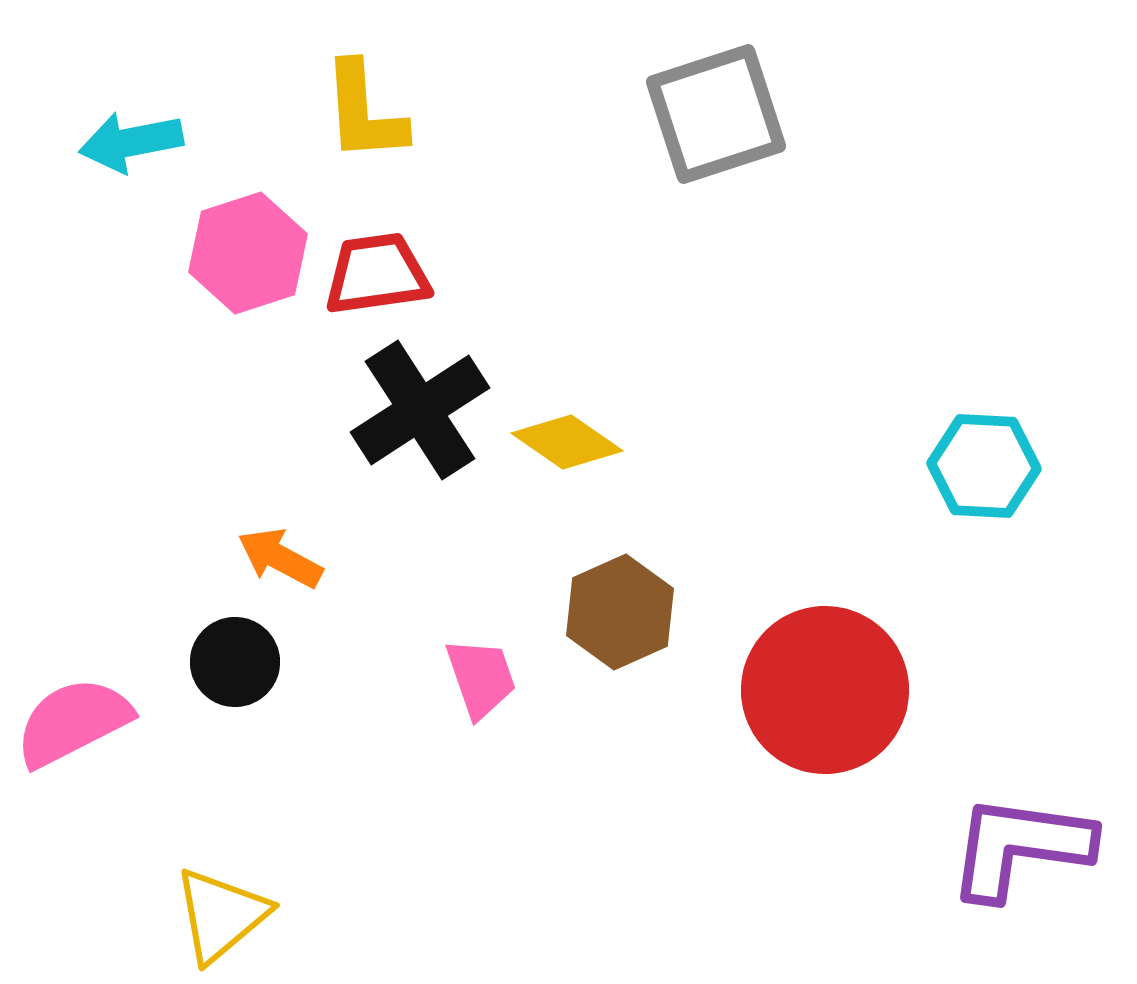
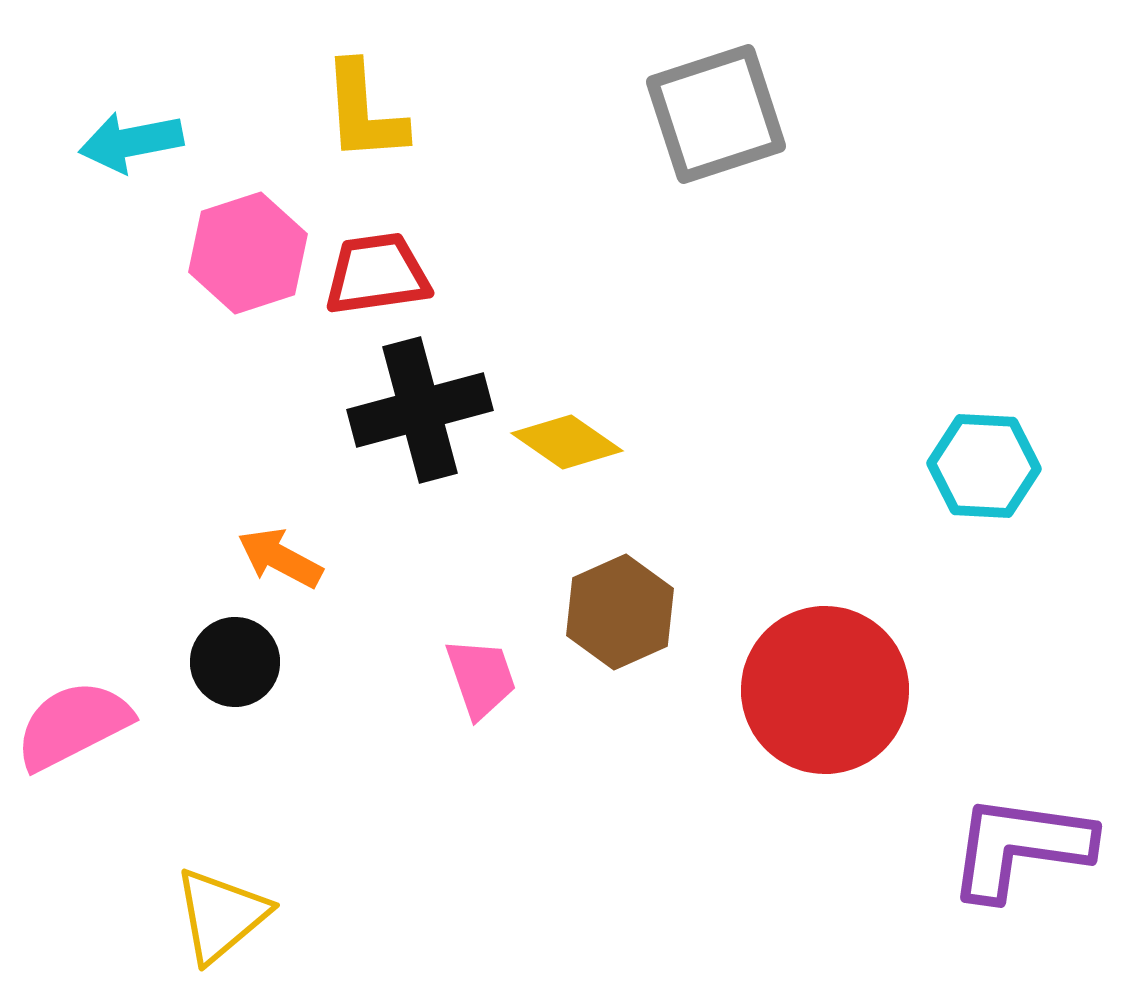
black cross: rotated 18 degrees clockwise
pink semicircle: moved 3 px down
